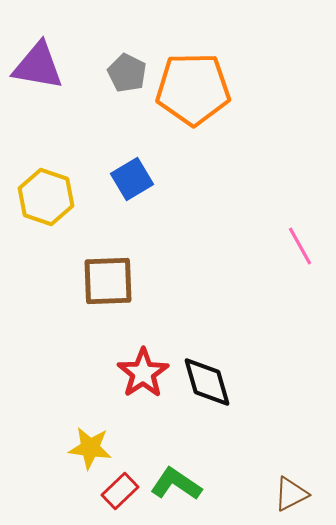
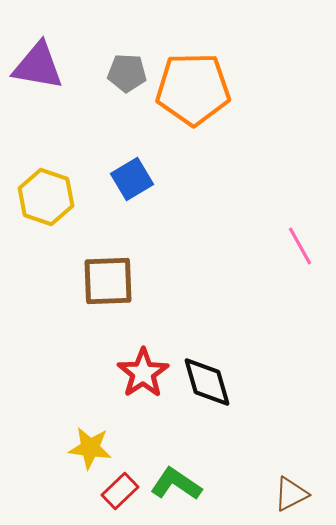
gray pentagon: rotated 24 degrees counterclockwise
